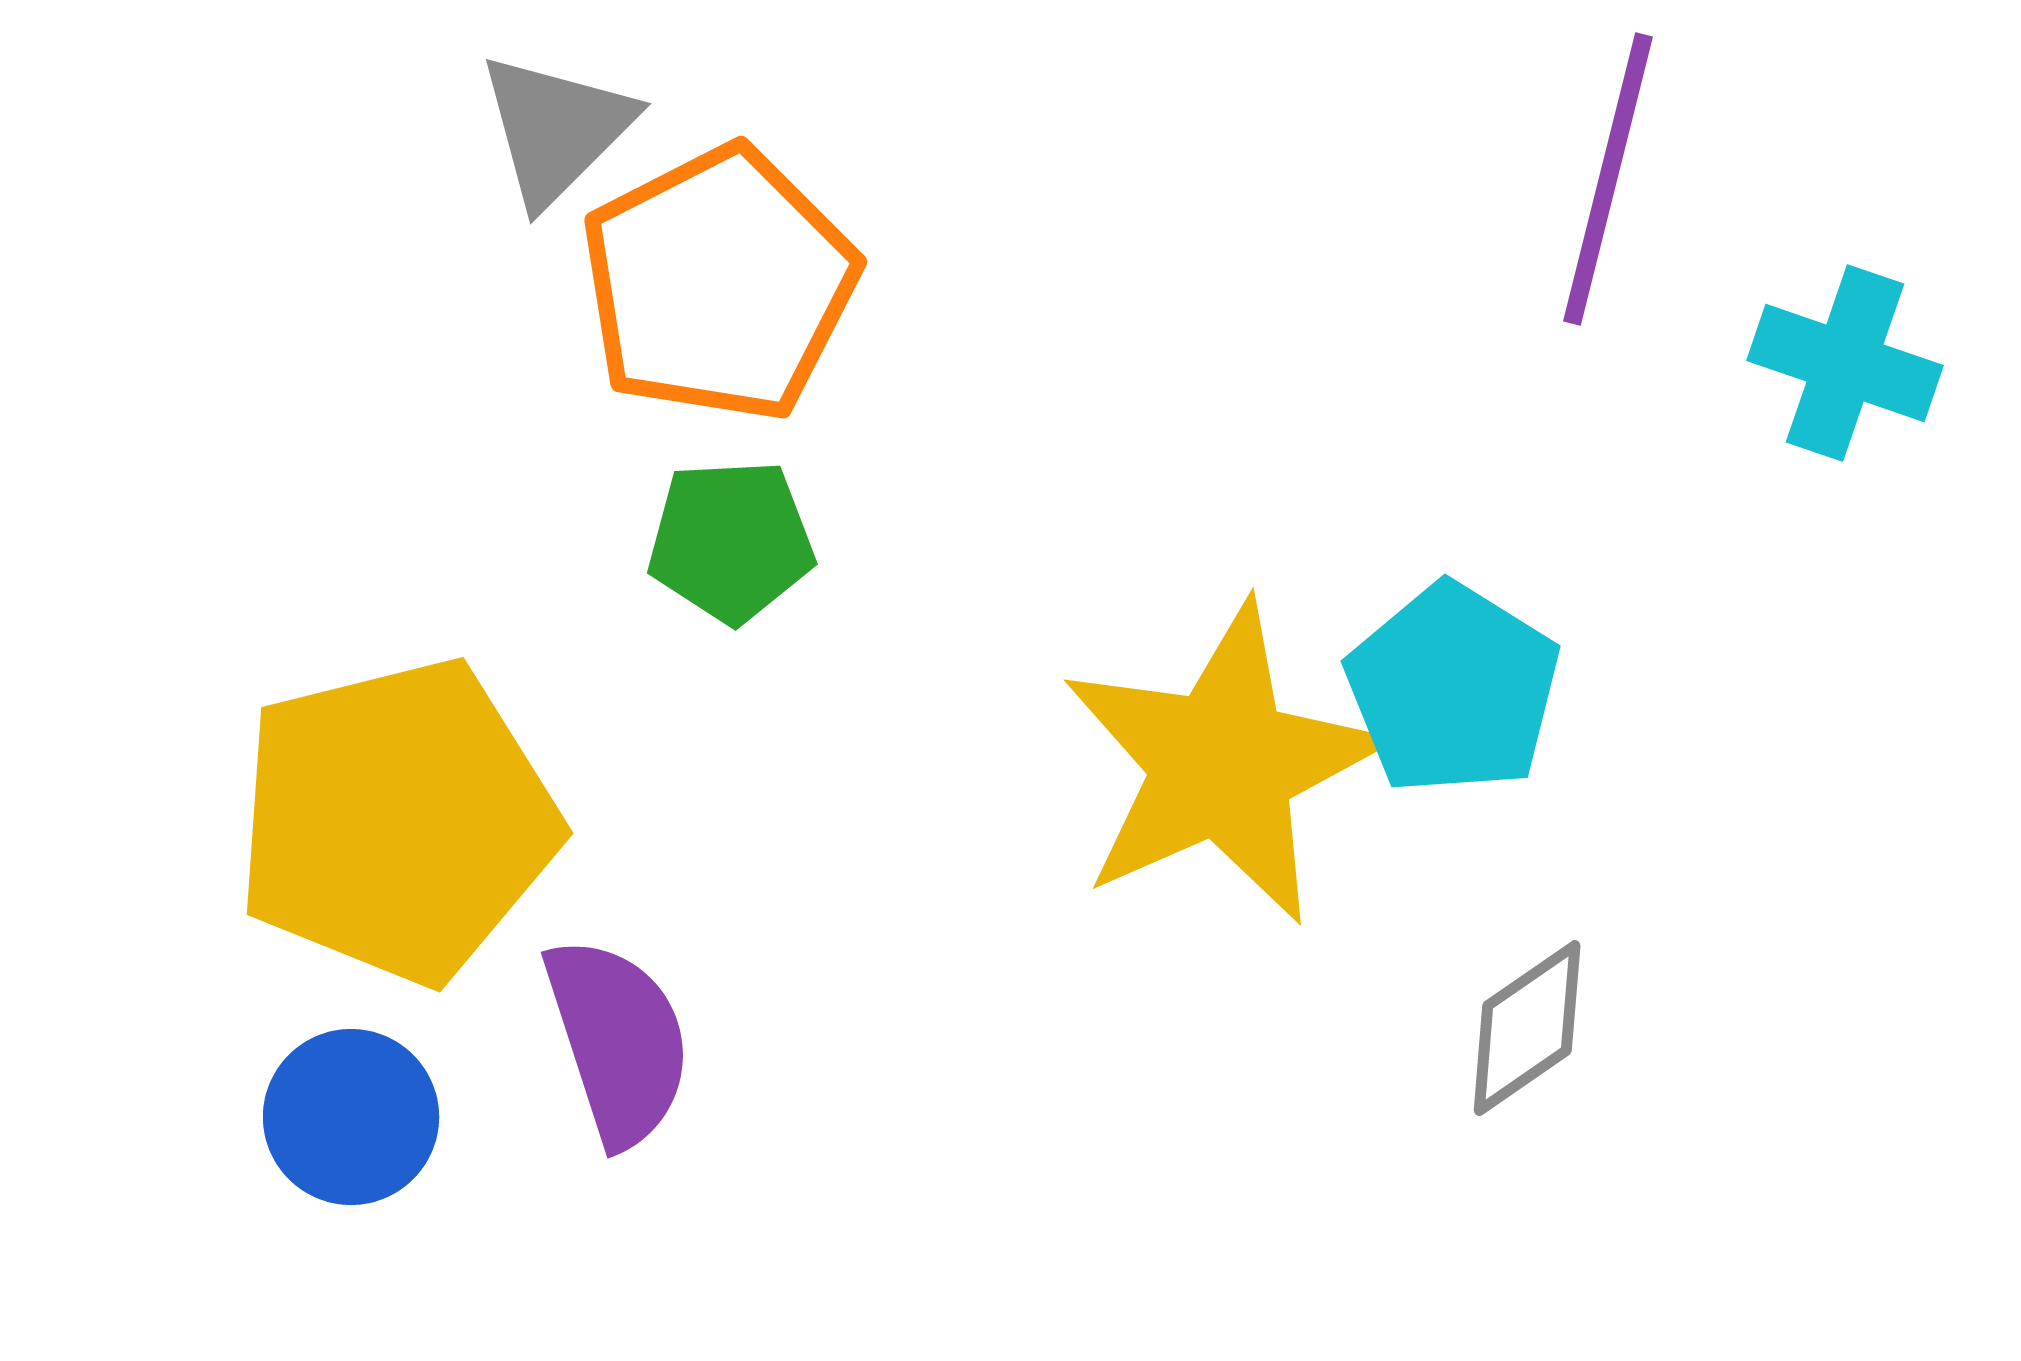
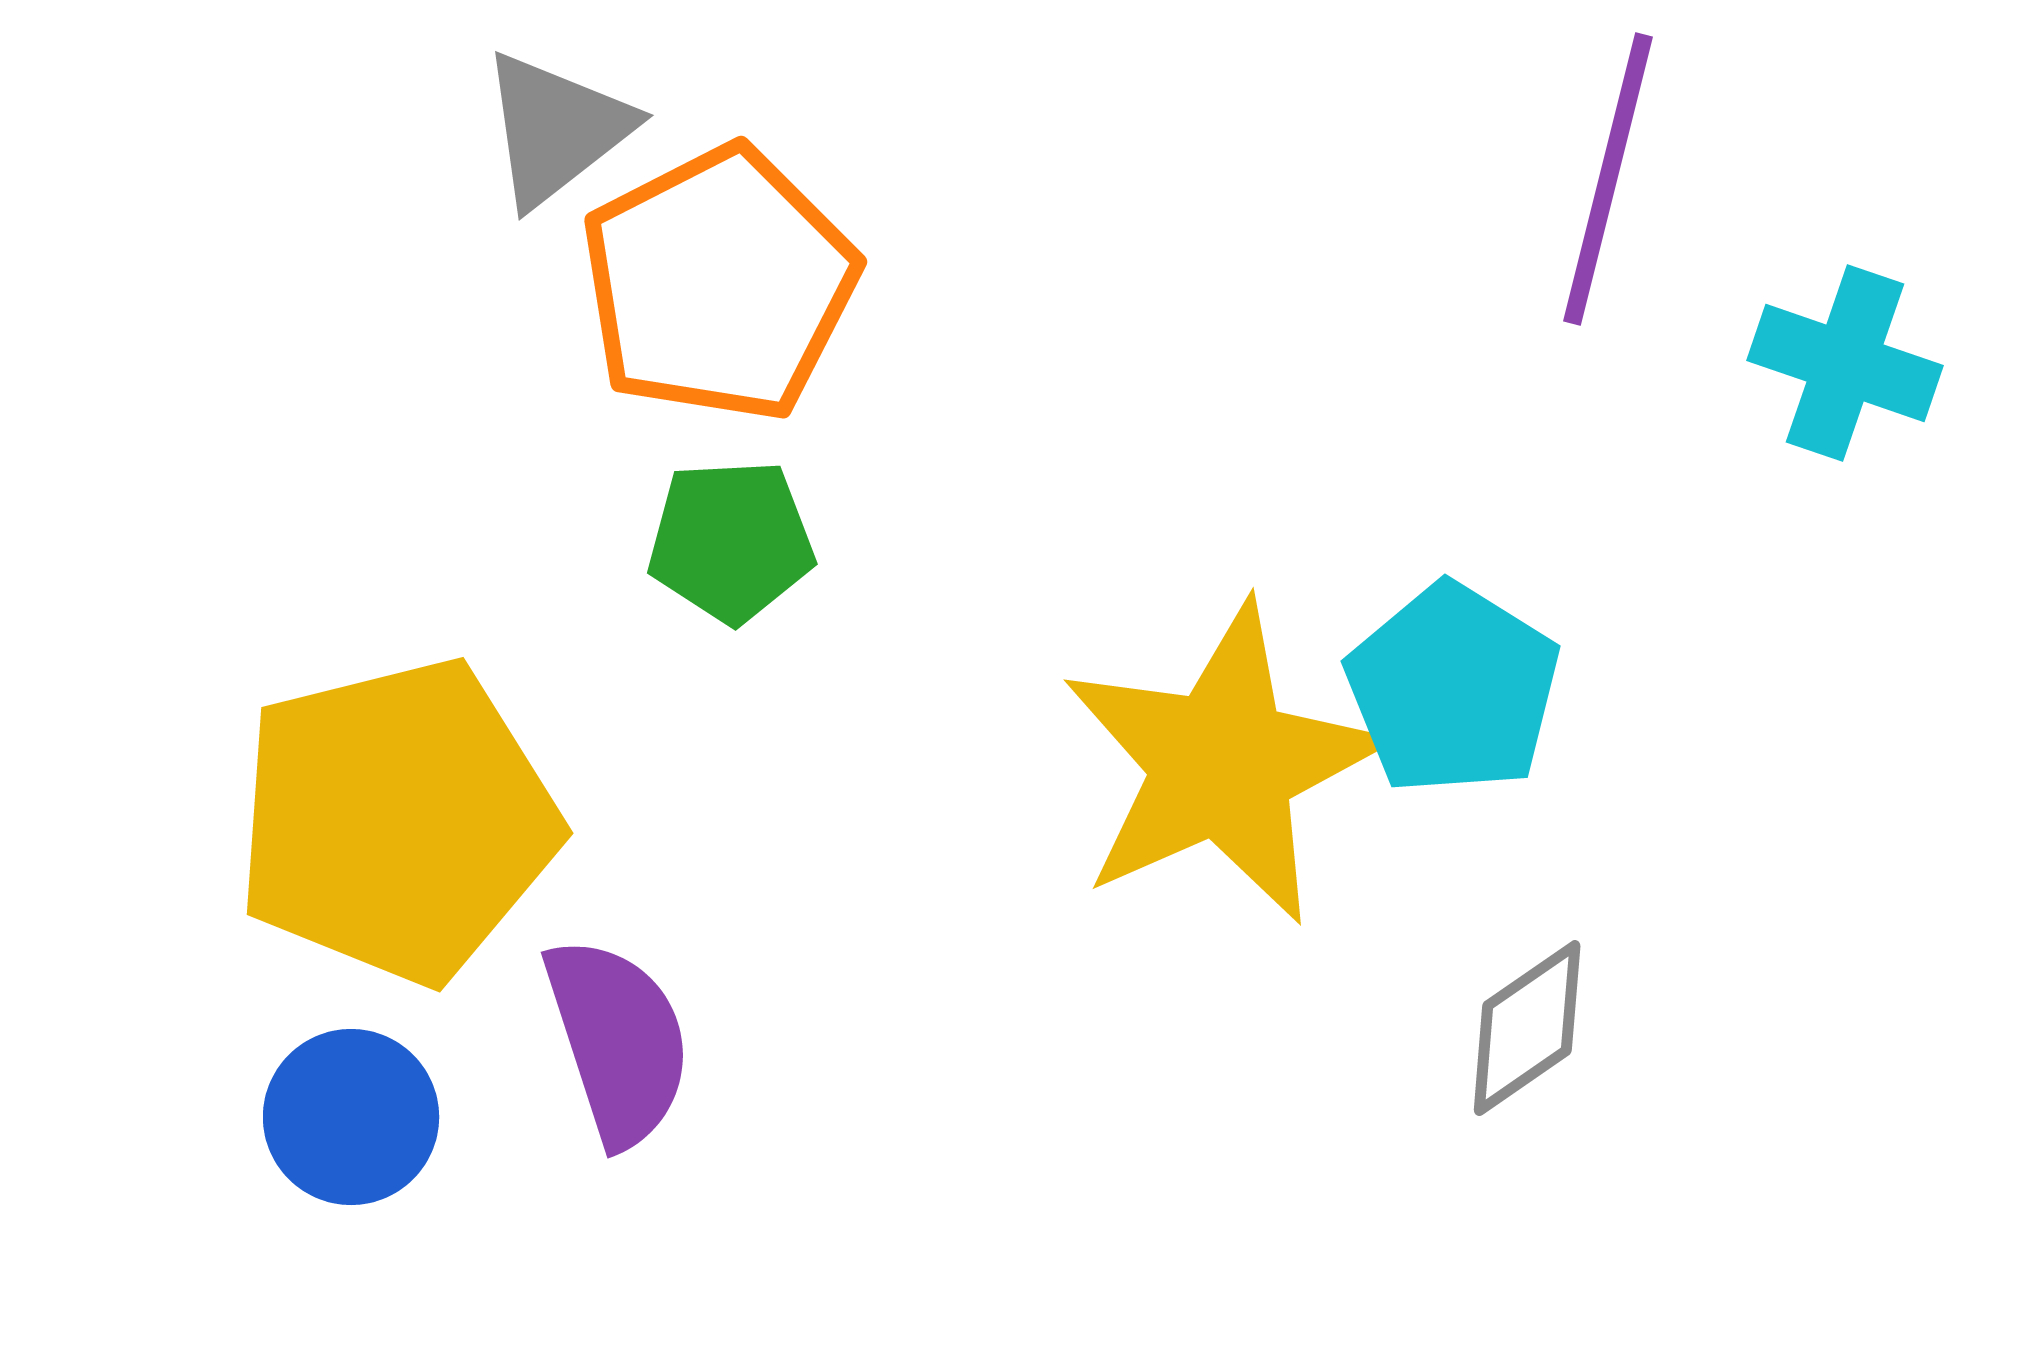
gray triangle: rotated 7 degrees clockwise
